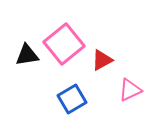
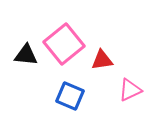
black triangle: moved 1 px left; rotated 15 degrees clockwise
red triangle: rotated 20 degrees clockwise
blue square: moved 2 px left, 3 px up; rotated 36 degrees counterclockwise
